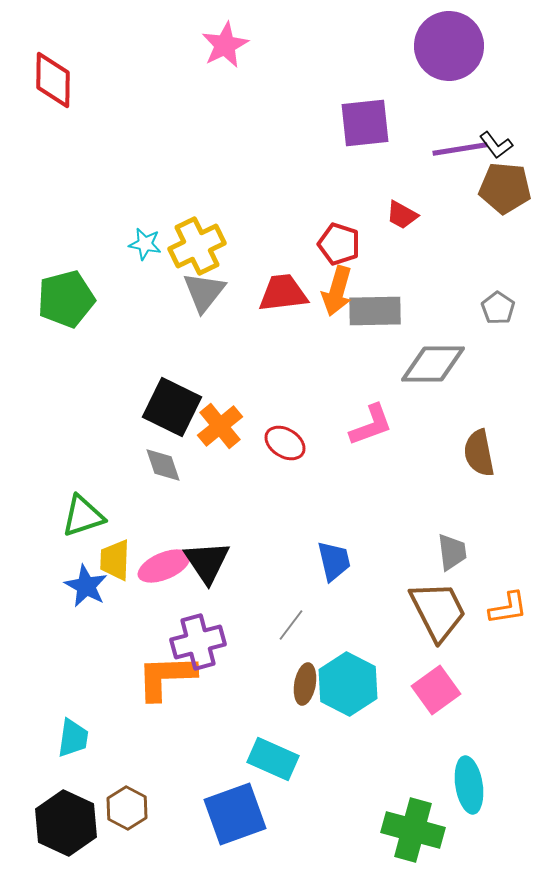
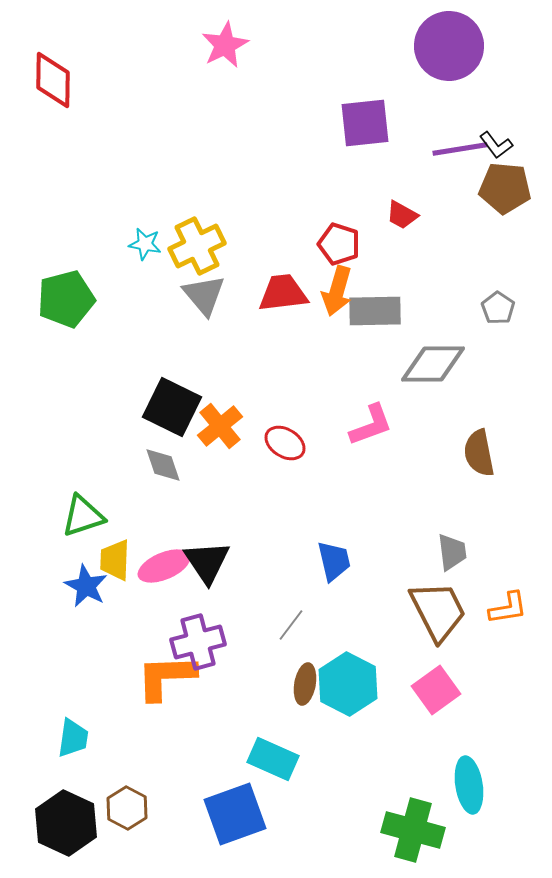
gray triangle at (204, 292): moved 3 px down; rotated 18 degrees counterclockwise
